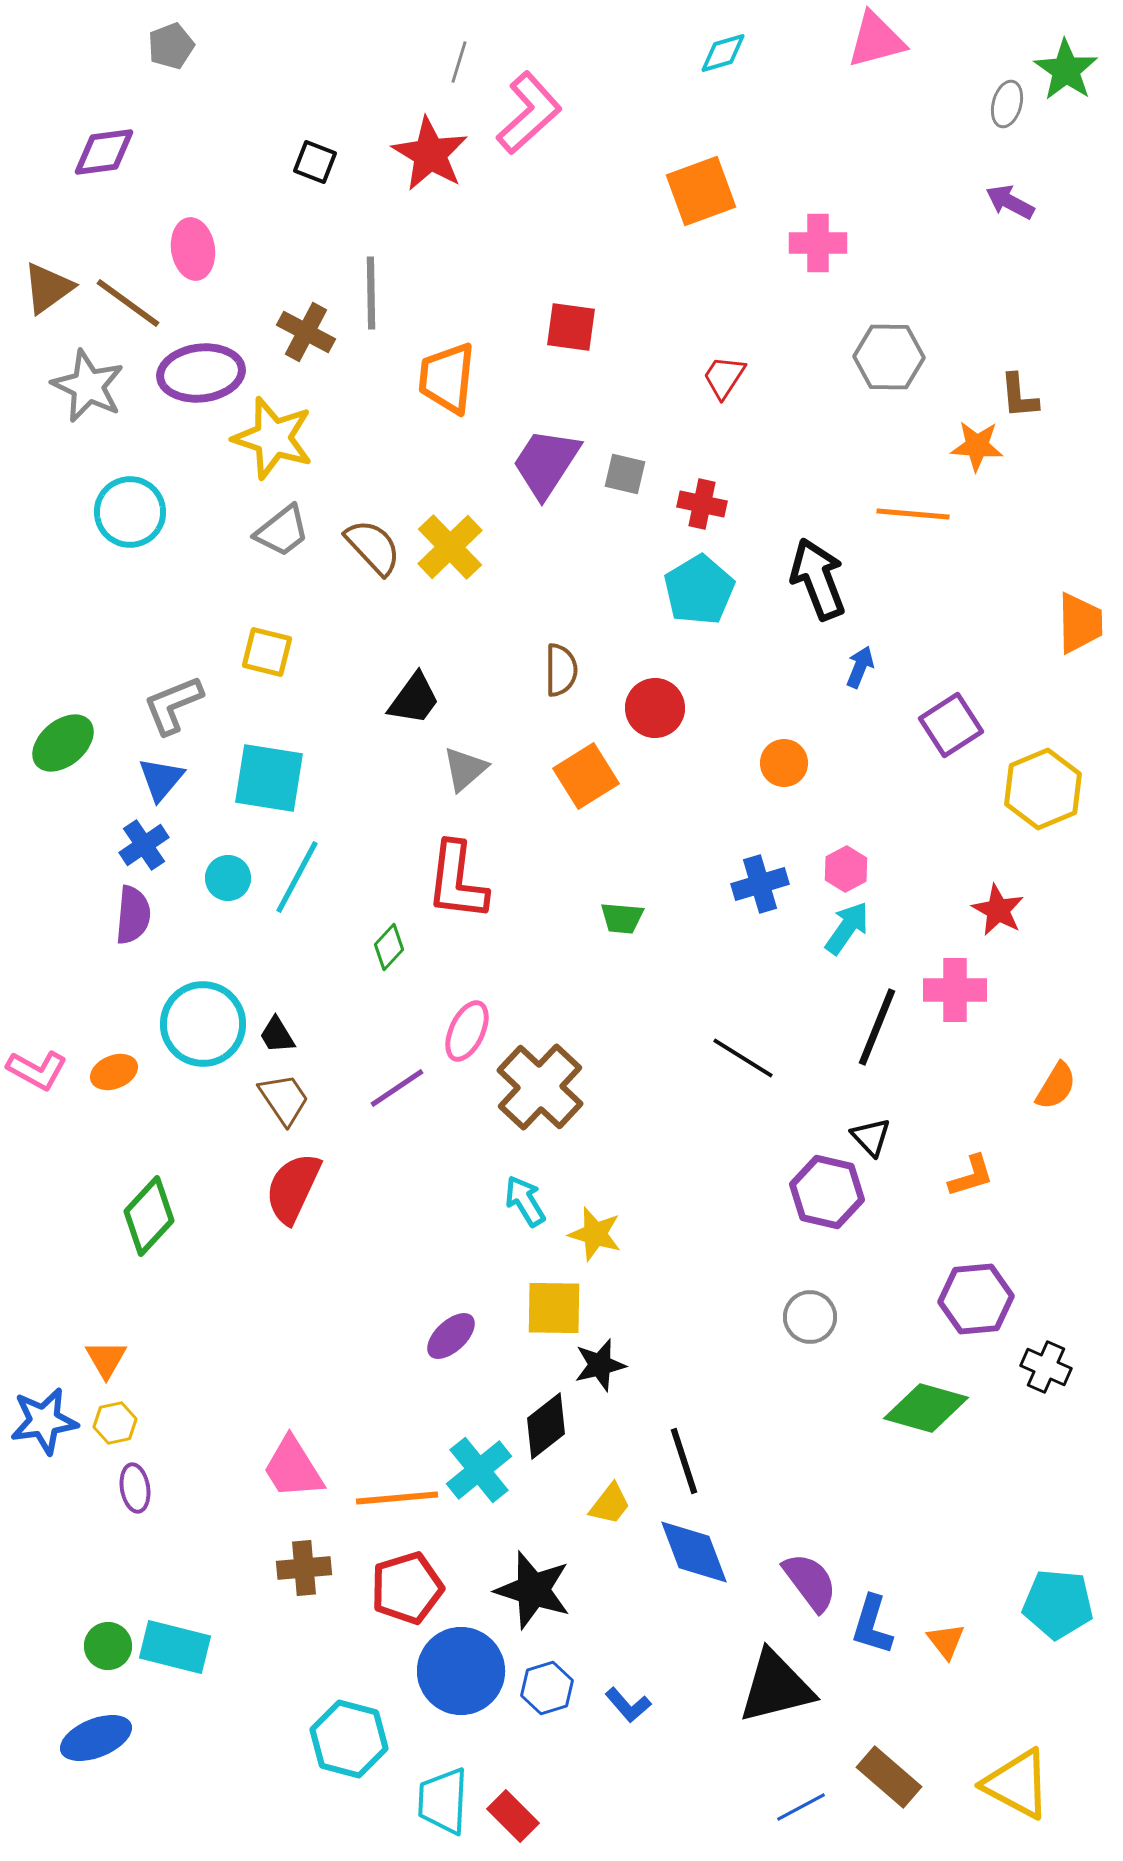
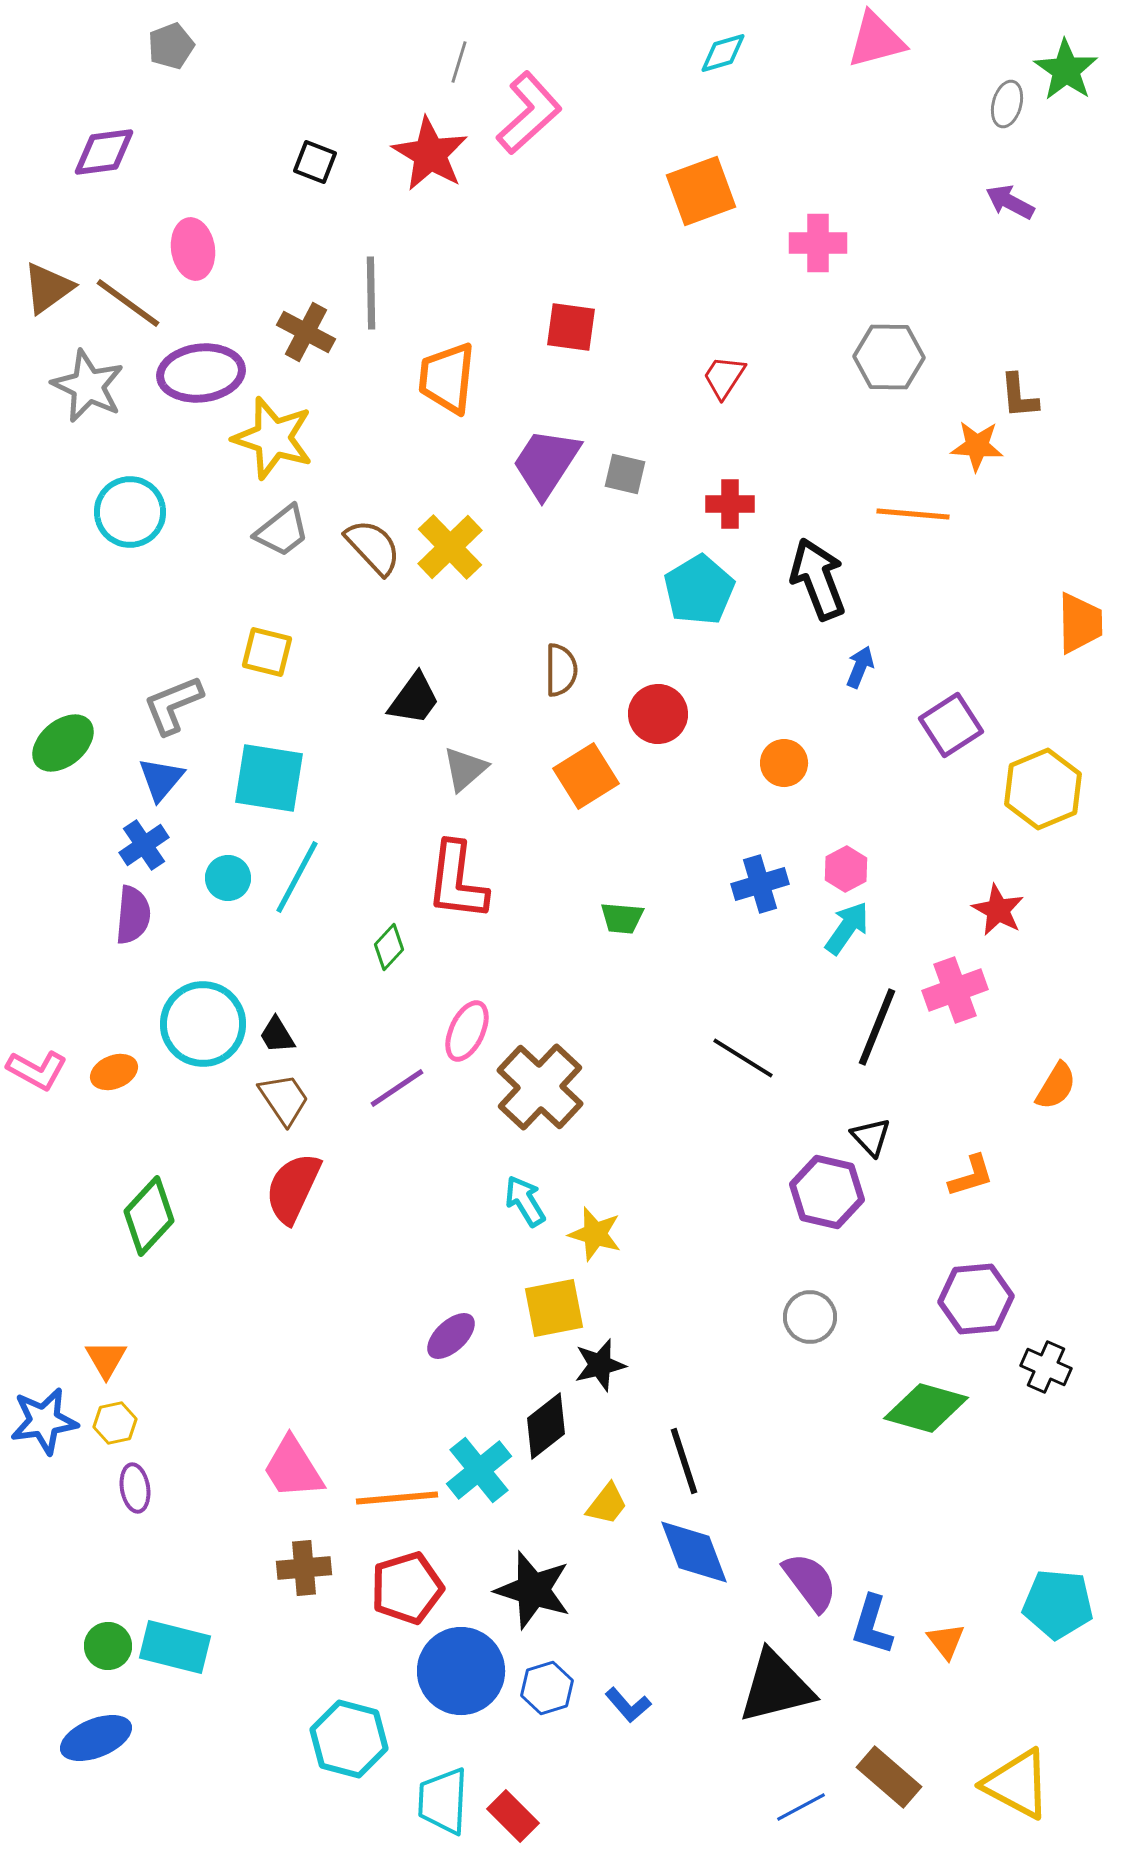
red cross at (702, 504): moved 28 px right; rotated 12 degrees counterclockwise
red circle at (655, 708): moved 3 px right, 6 px down
pink cross at (955, 990): rotated 20 degrees counterclockwise
yellow square at (554, 1308): rotated 12 degrees counterclockwise
yellow trapezoid at (610, 1504): moved 3 px left
